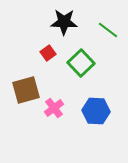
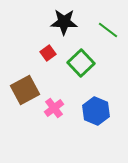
brown square: moved 1 px left; rotated 12 degrees counterclockwise
blue hexagon: rotated 20 degrees clockwise
